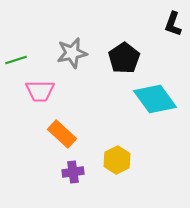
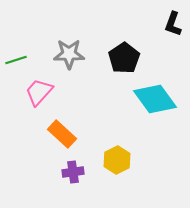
gray star: moved 3 px left, 1 px down; rotated 12 degrees clockwise
pink trapezoid: moved 1 px left, 1 px down; rotated 132 degrees clockwise
